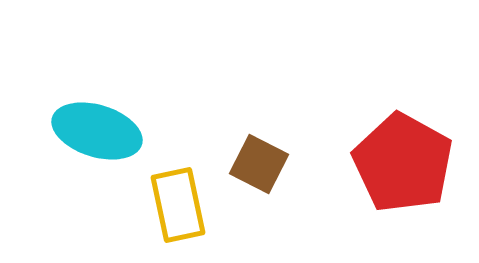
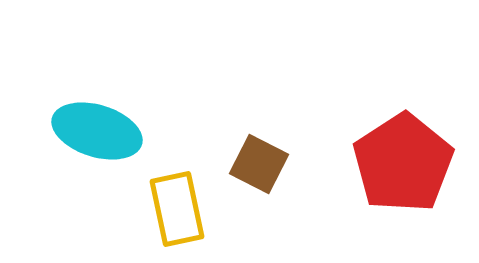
red pentagon: rotated 10 degrees clockwise
yellow rectangle: moved 1 px left, 4 px down
